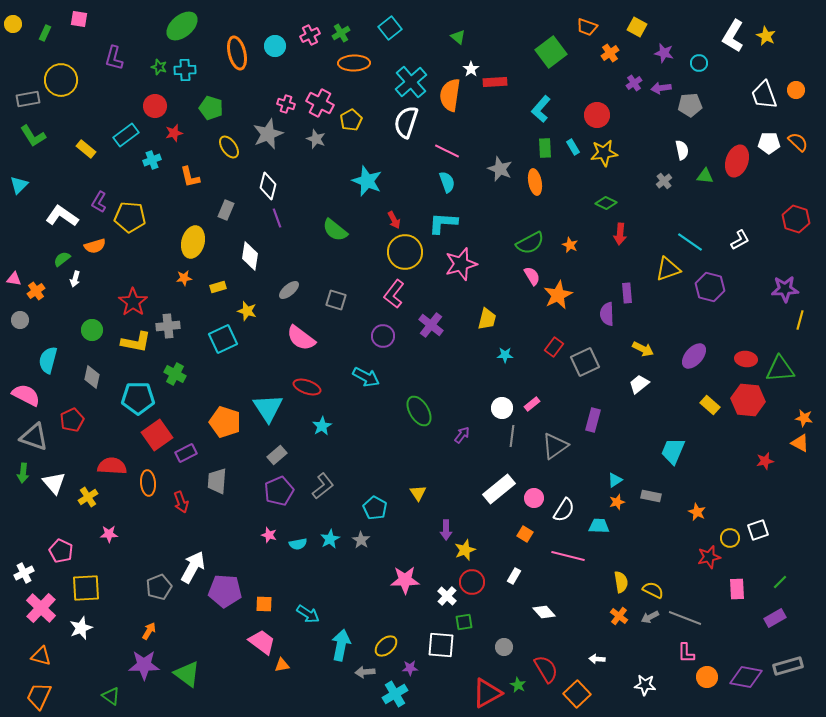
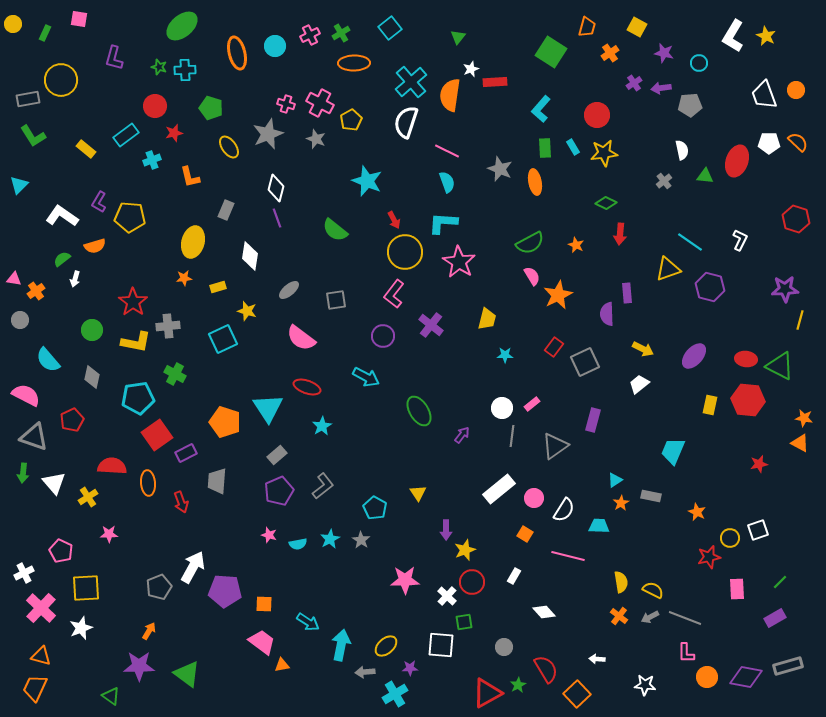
orange trapezoid at (587, 27): rotated 95 degrees counterclockwise
green triangle at (458, 37): rotated 28 degrees clockwise
green square at (551, 52): rotated 20 degrees counterclockwise
white star at (471, 69): rotated 14 degrees clockwise
white diamond at (268, 186): moved 8 px right, 2 px down
white L-shape at (740, 240): rotated 35 degrees counterclockwise
orange star at (570, 245): moved 6 px right
pink star at (461, 264): moved 2 px left, 2 px up; rotated 24 degrees counterclockwise
gray square at (336, 300): rotated 25 degrees counterclockwise
cyan semicircle at (48, 360): rotated 56 degrees counterclockwise
green triangle at (780, 369): moved 3 px up; rotated 32 degrees clockwise
cyan pentagon at (138, 398): rotated 8 degrees counterclockwise
yellow rectangle at (710, 405): rotated 60 degrees clockwise
red star at (765, 461): moved 6 px left, 3 px down
orange star at (617, 502): moved 4 px right, 1 px down; rotated 14 degrees counterclockwise
cyan arrow at (308, 614): moved 8 px down
purple star at (144, 665): moved 5 px left, 1 px down
green star at (518, 685): rotated 14 degrees clockwise
orange trapezoid at (39, 696): moved 4 px left, 8 px up
